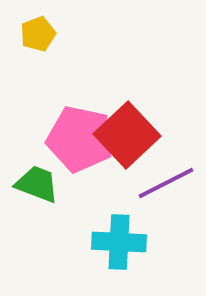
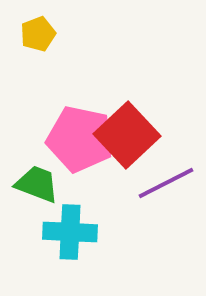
cyan cross: moved 49 px left, 10 px up
